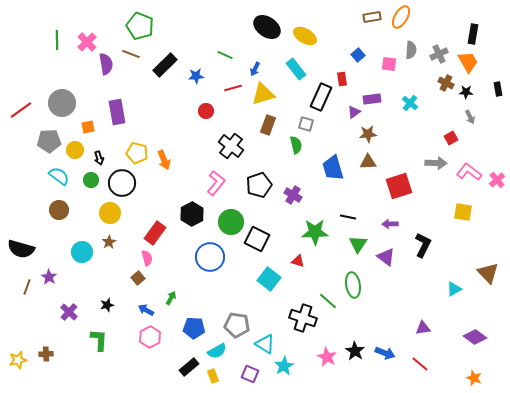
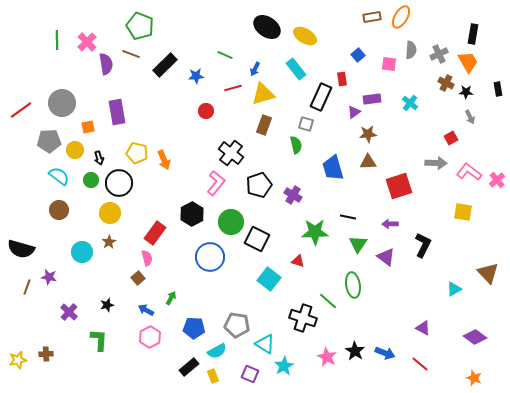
brown rectangle at (268, 125): moved 4 px left
black cross at (231, 146): moved 7 px down
black circle at (122, 183): moved 3 px left
purple star at (49, 277): rotated 21 degrees counterclockwise
purple triangle at (423, 328): rotated 35 degrees clockwise
